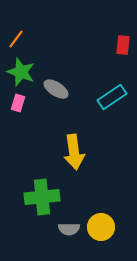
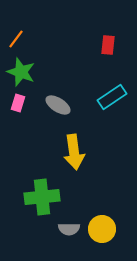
red rectangle: moved 15 px left
gray ellipse: moved 2 px right, 16 px down
yellow circle: moved 1 px right, 2 px down
